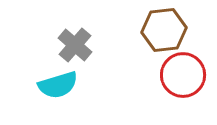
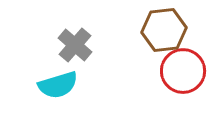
red circle: moved 4 px up
